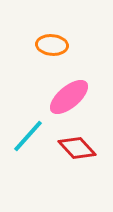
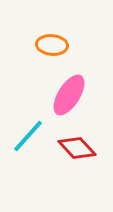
pink ellipse: moved 2 px up; rotated 18 degrees counterclockwise
